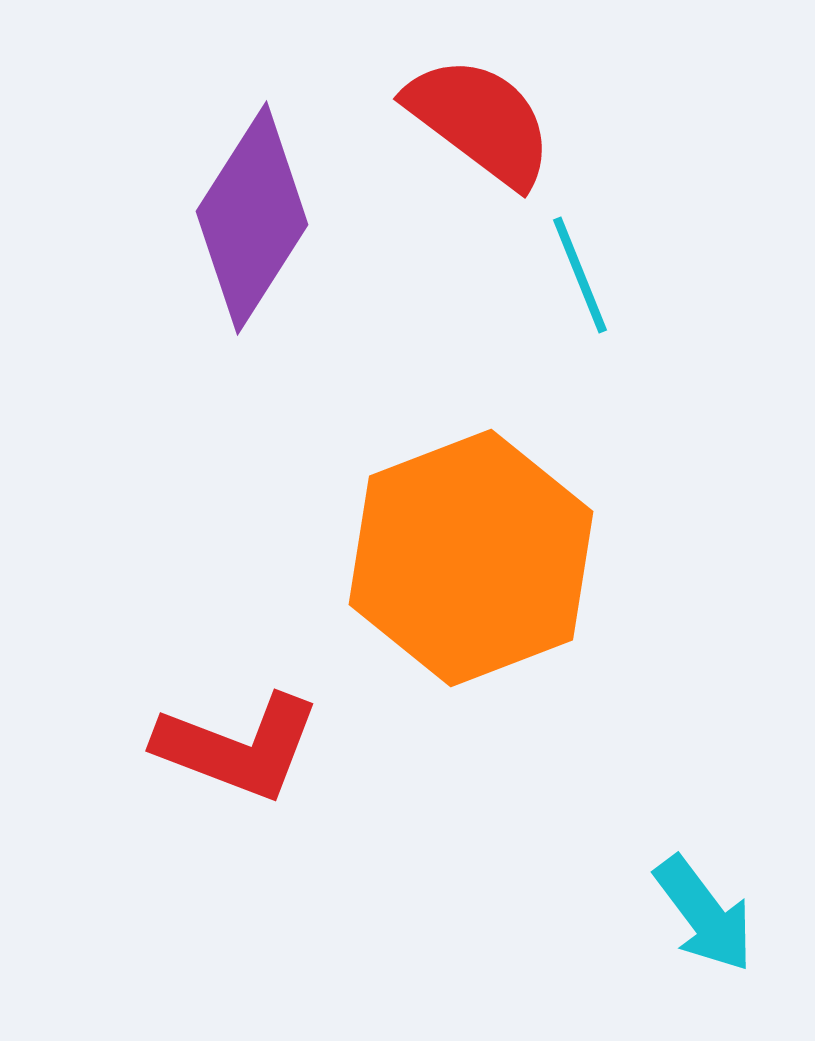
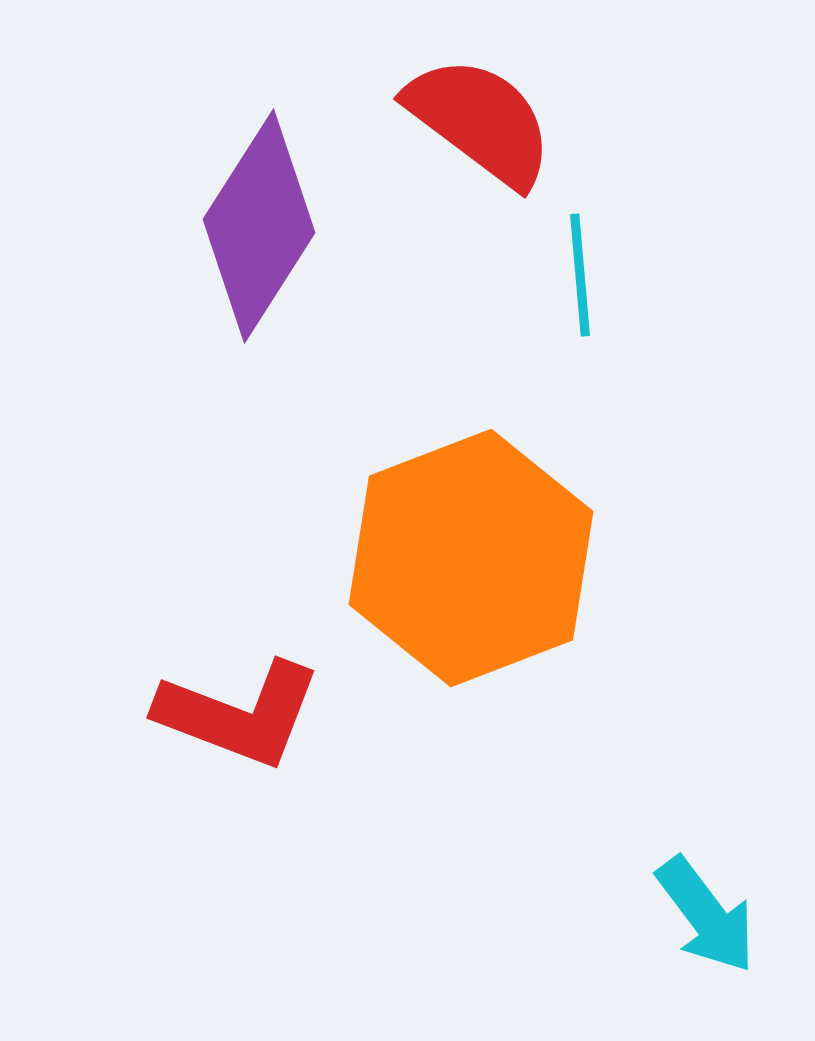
purple diamond: moved 7 px right, 8 px down
cyan line: rotated 17 degrees clockwise
red L-shape: moved 1 px right, 33 px up
cyan arrow: moved 2 px right, 1 px down
